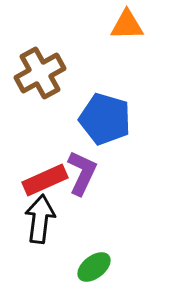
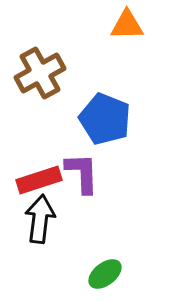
blue pentagon: rotated 6 degrees clockwise
purple L-shape: rotated 27 degrees counterclockwise
red rectangle: moved 6 px left; rotated 6 degrees clockwise
green ellipse: moved 11 px right, 7 px down
